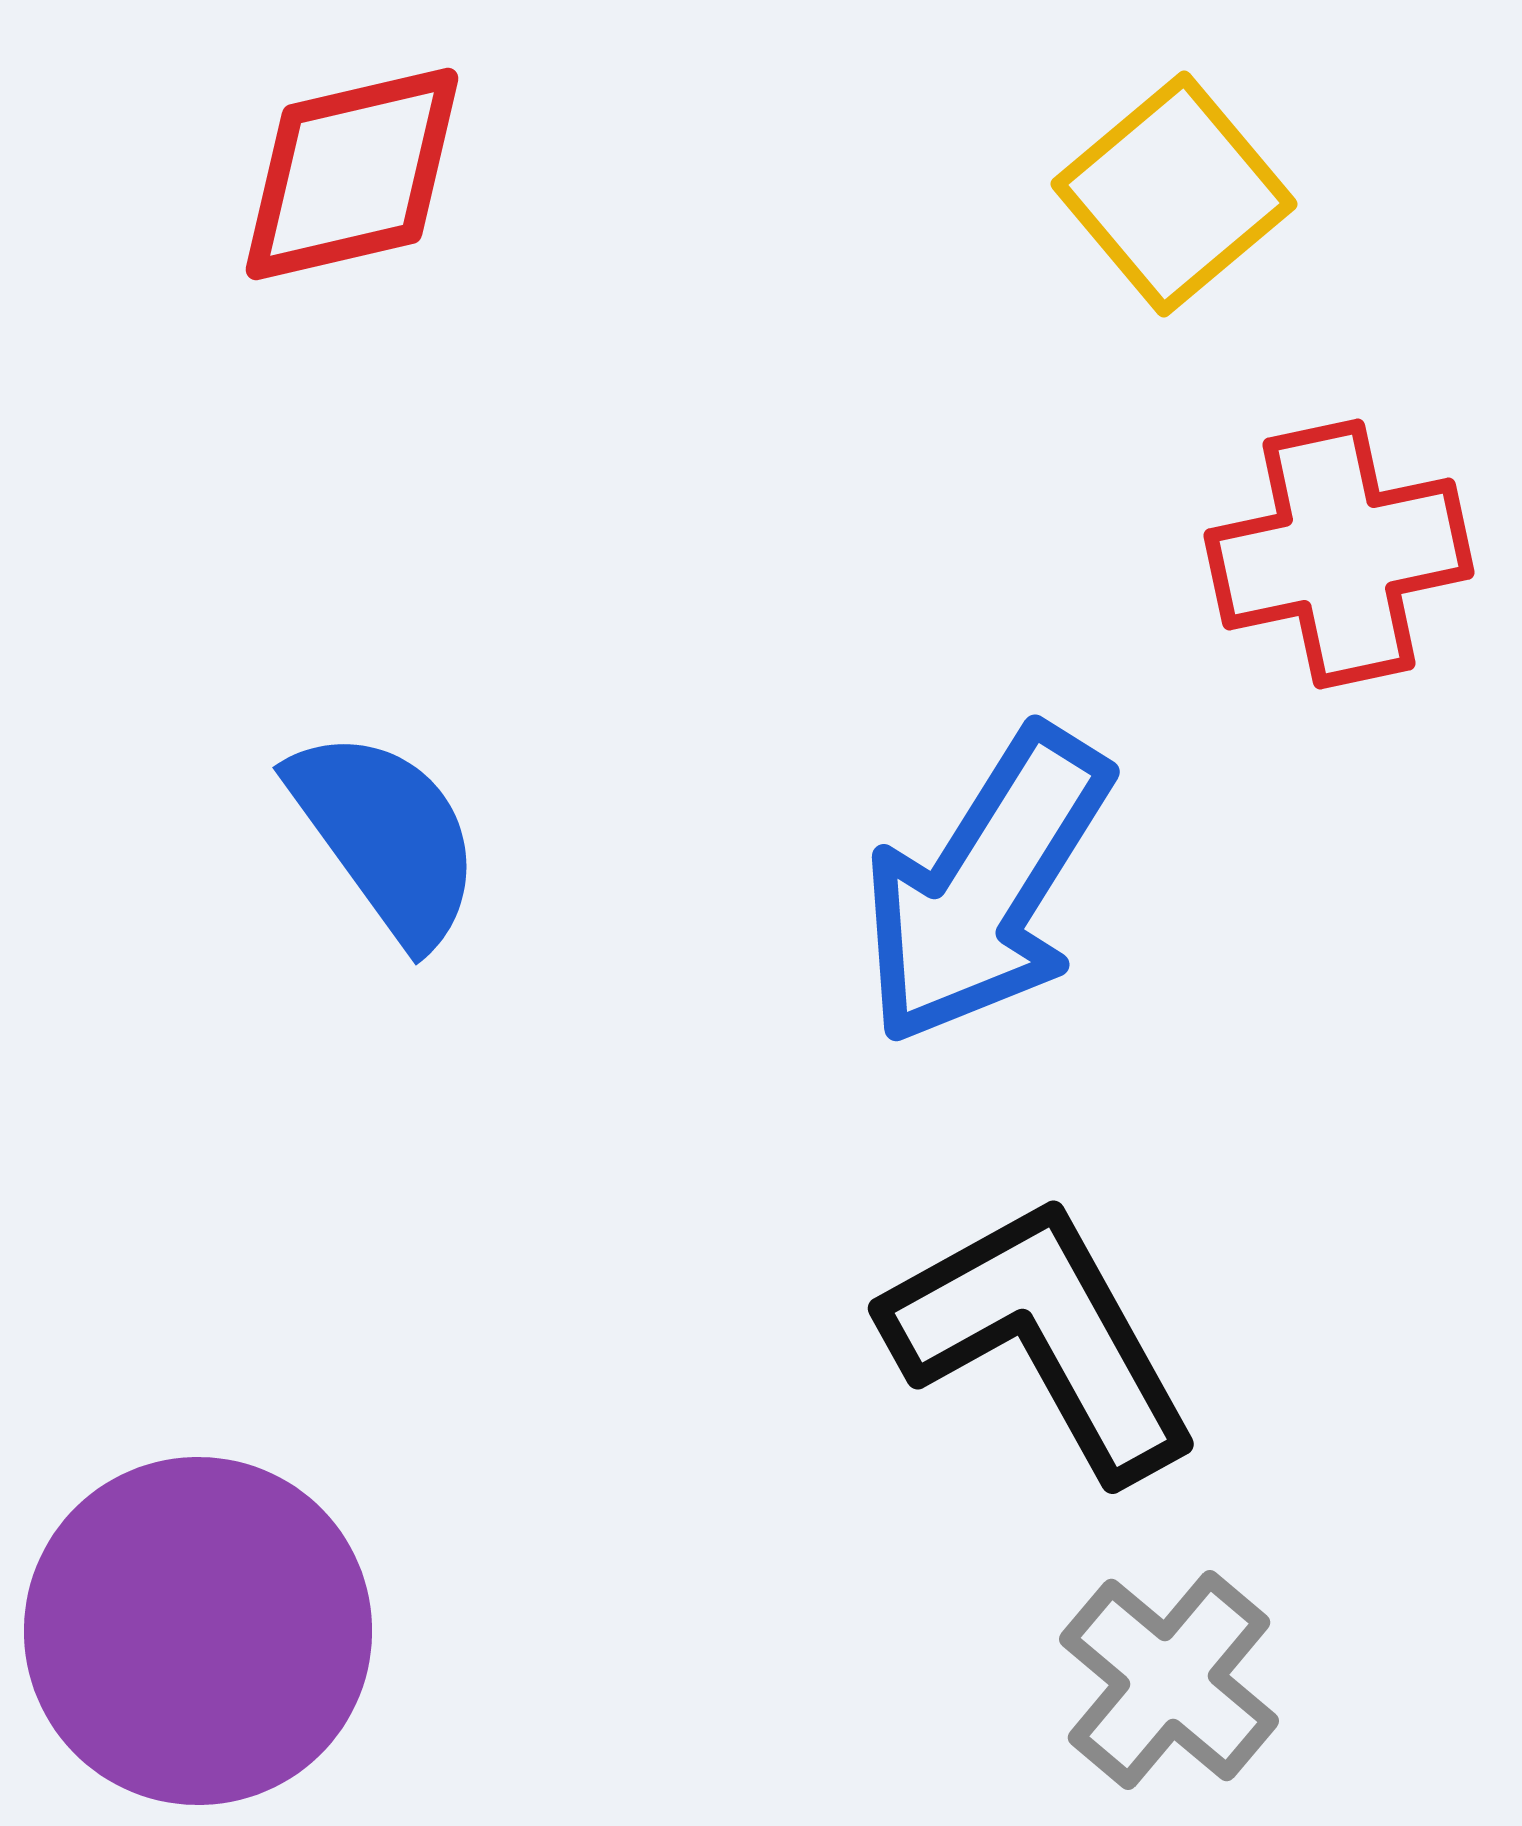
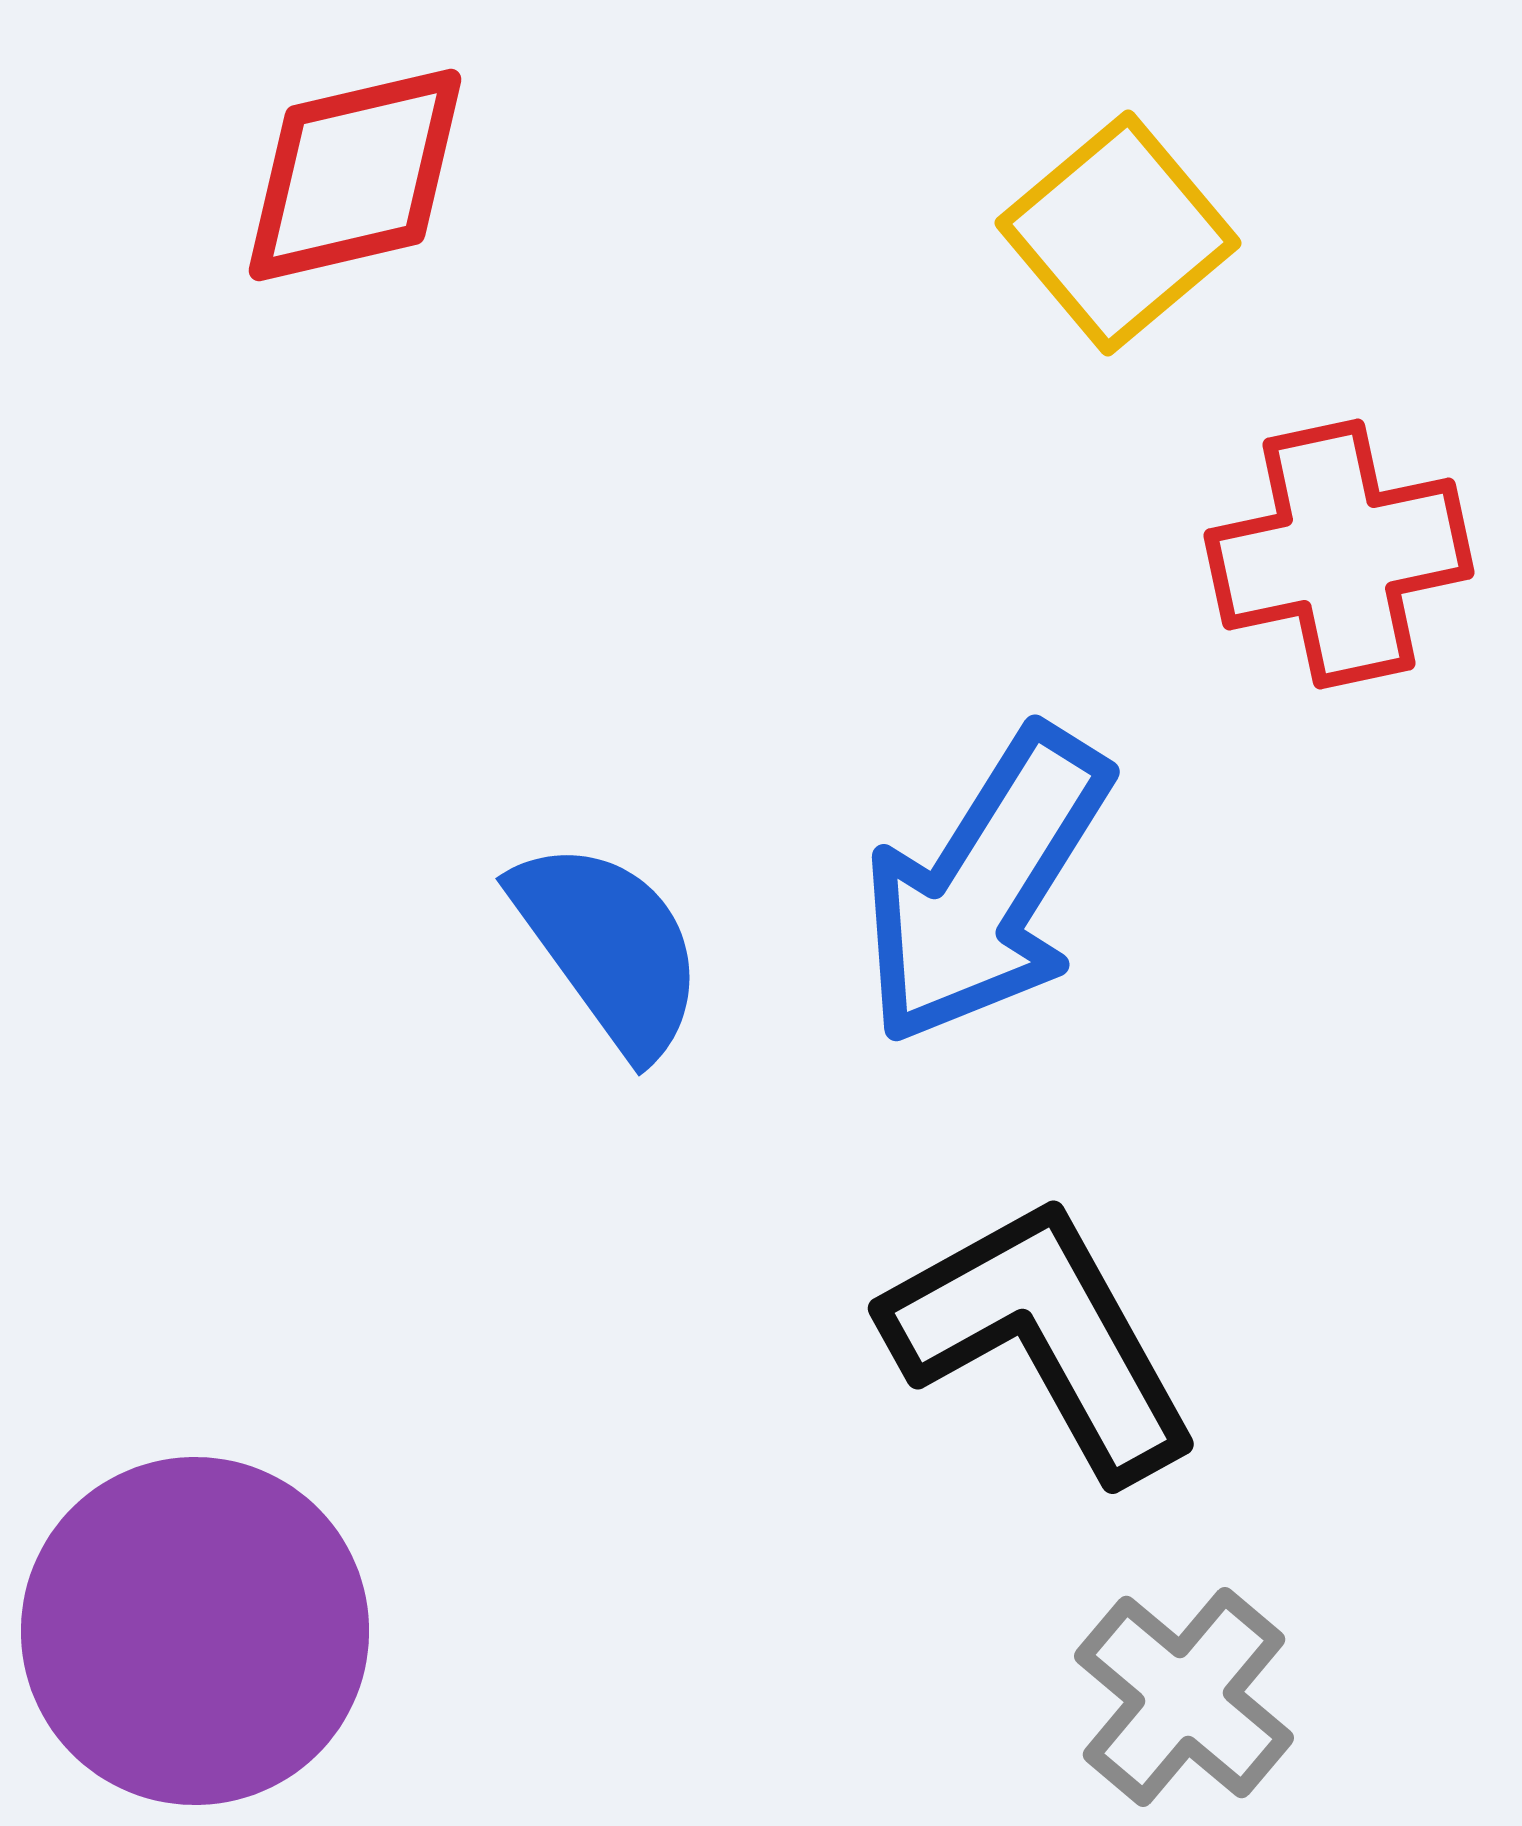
red diamond: moved 3 px right, 1 px down
yellow square: moved 56 px left, 39 px down
blue semicircle: moved 223 px right, 111 px down
purple circle: moved 3 px left
gray cross: moved 15 px right, 17 px down
